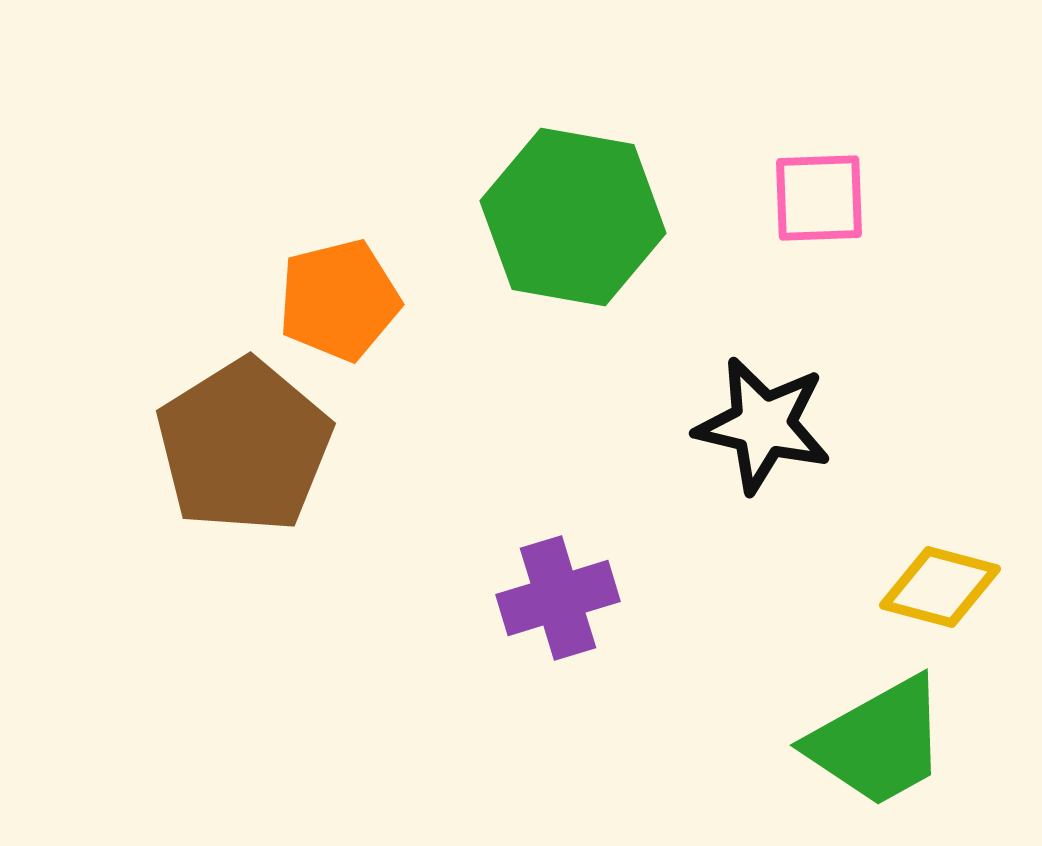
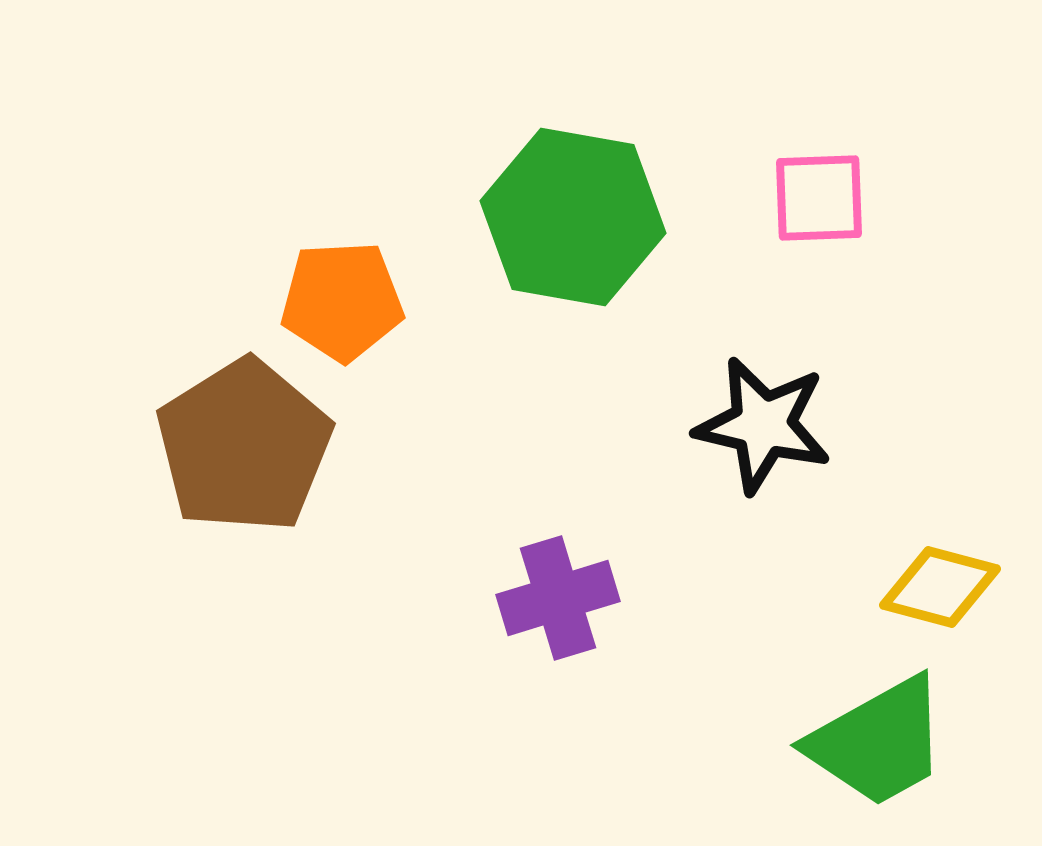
orange pentagon: moved 3 px right, 1 px down; rotated 11 degrees clockwise
